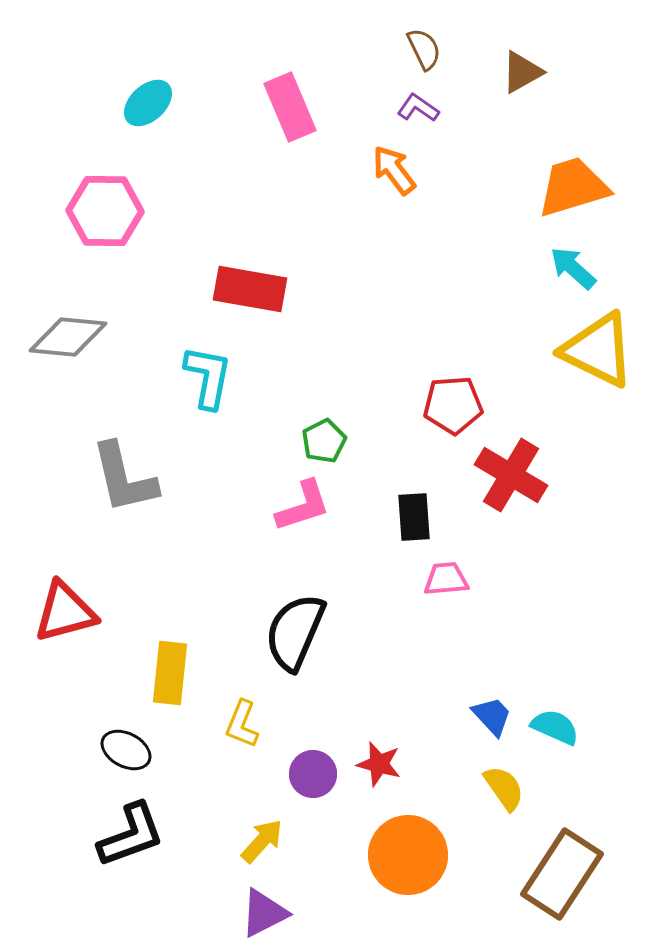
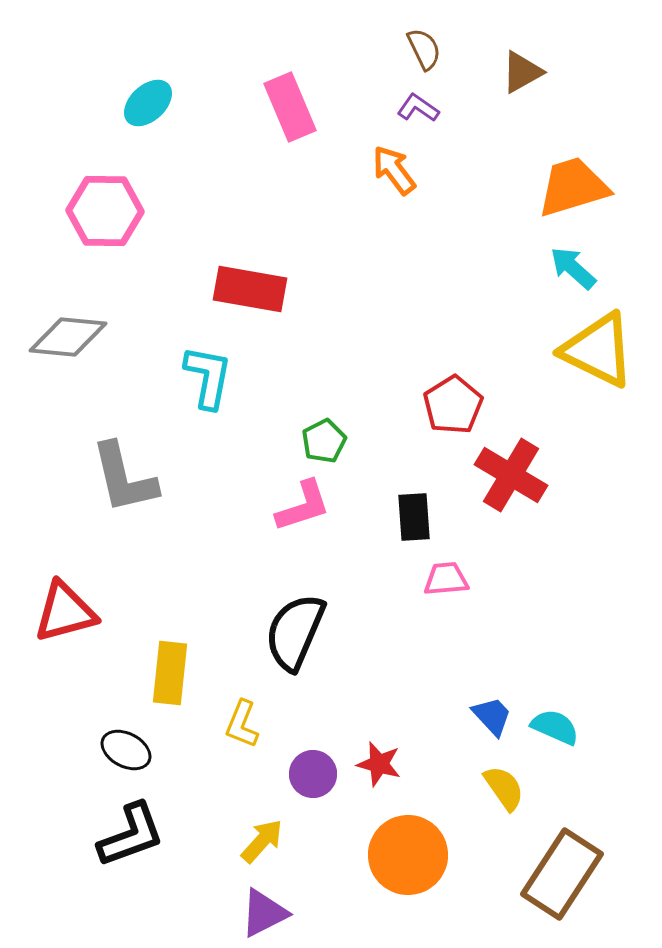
red pentagon: rotated 28 degrees counterclockwise
